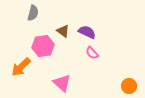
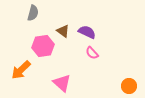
orange arrow: moved 3 px down
